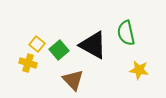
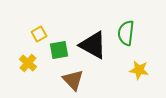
green semicircle: rotated 20 degrees clockwise
yellow square: moved 2 px right, 10 px up; rotated 21 degrees clockwise
green square: rotated 30 degrees clockwise
yellow cross: rotated 24 degrees clockwise
